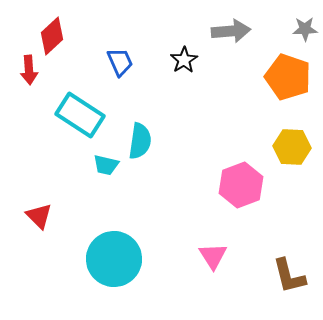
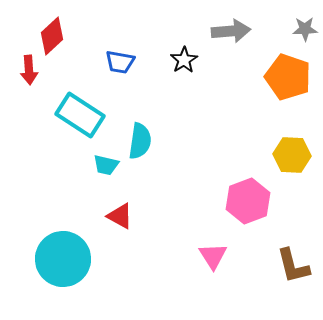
blue trapezoid: rotated 124 degrees clockwise
yellow hexagon: moved 8 px down
pink hexagon: moved 7 px right, 16 px down
red triangle: moved 81 px right; rotated 16 degrees counterclockwise
cyan circle: moved 51 px left
brown L-shape: moved 4 px right, 10 px up
